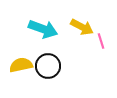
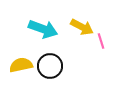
black circle: moved 2 px right
